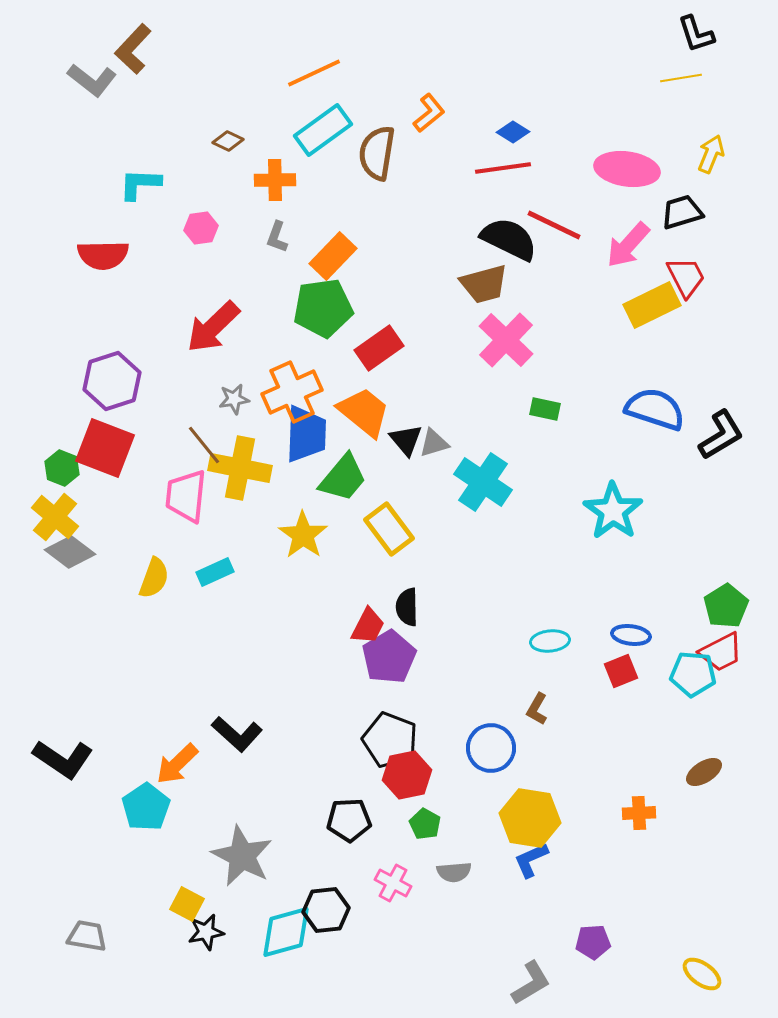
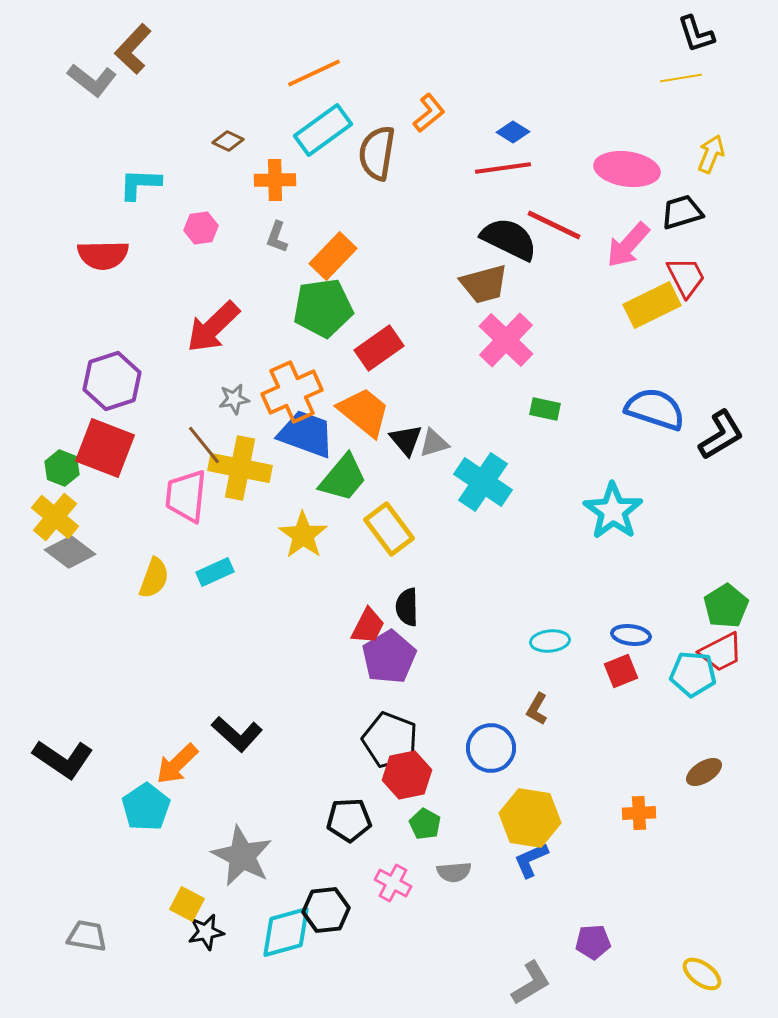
blue trapezoid at (306, 434): rotated 72 degrees counterclockwise
